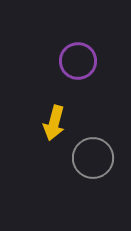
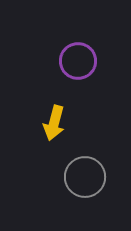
gray circle: moved 8 px left, 19 px down
